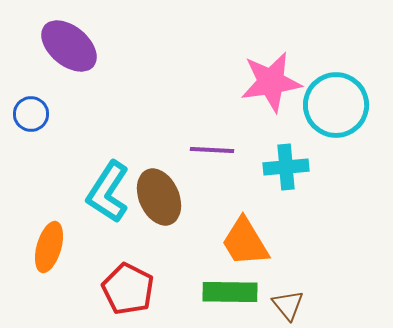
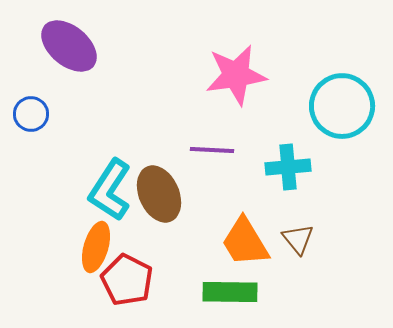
pink star: moved 35 px left, 7 px up
cyan circle: moved 6 px right, 1 px down
cyan cross: moved 2 px right
cyan L-shape: moved 2 px right, 2 px up
brown ellipse: moved 3 px up
orange ellipse: moved 47 px right
red pentagon: moved 1 px left, 9 px up
brown triangle: moved 10 px right, 66 px up
